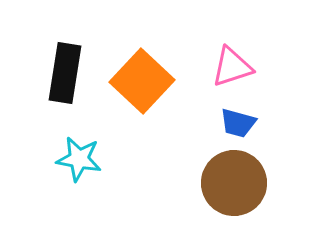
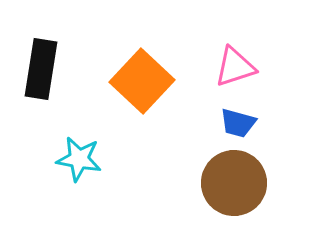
pink triangle: moved 3 px right
black rectangle: moved 24 px left, 4 px up
